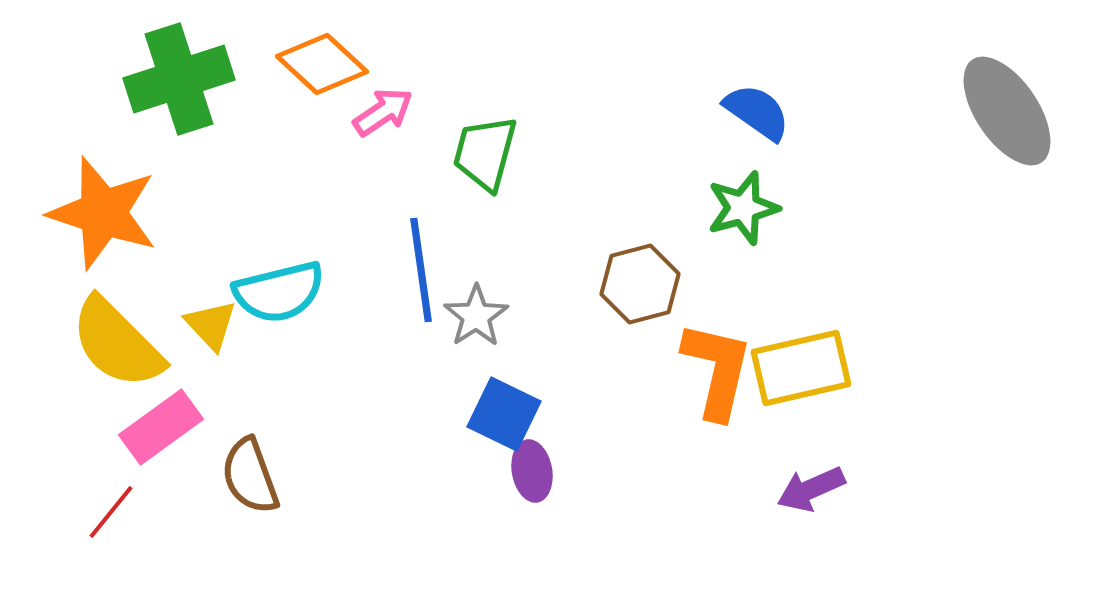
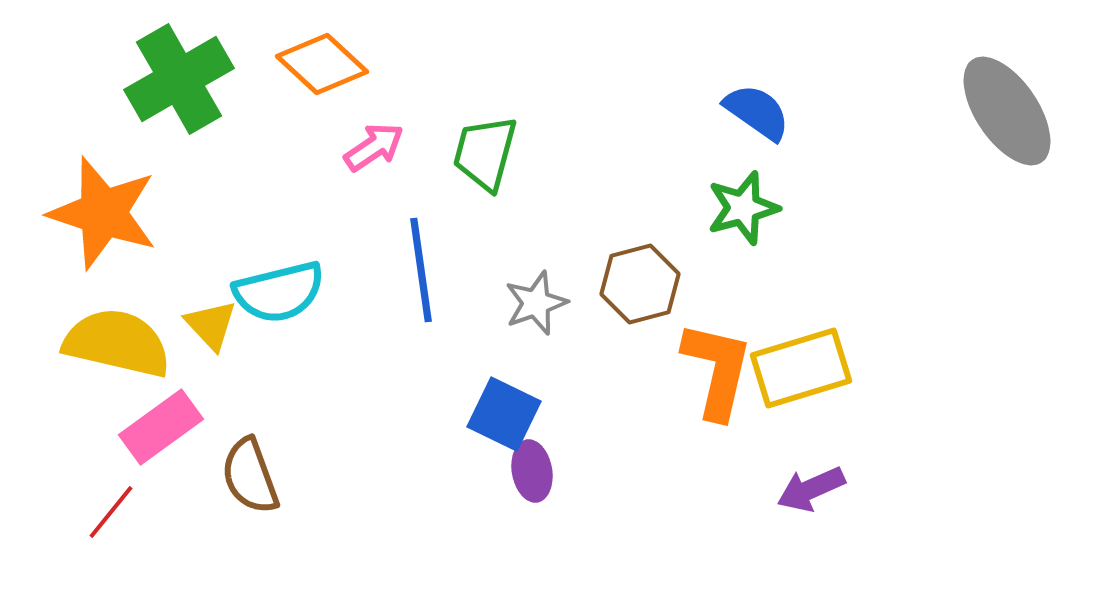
green cross: rotated 12 degrees counterclockwise
pink arrow: moved 9 px left, 35 px down
gray star: moved 60 px right, 13 px up; rotated 14 degrees clockwise
yellow semicircle: rotated 148 degrees clockwise
yellow rectangle: rotated 4 degrees counterclockwise
